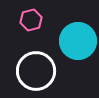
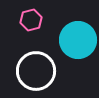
cyan circle: moved 1 px up
